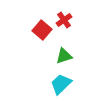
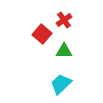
red square: moved 4 px down
green triangle: moved 5 px up; rotated 18 degrees clockwise
